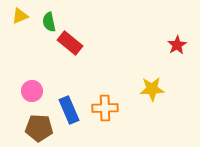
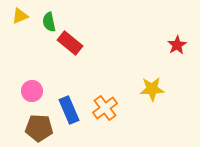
orange cross: rotated 35 degrees counterclockwise
